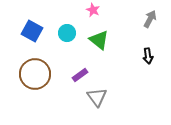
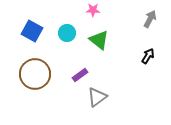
pink star: rotated 24 degrees counterclockwise
black arrow: rotated 140 degrees counterclockwise
gray triangle: rotated 30 degrees clockwise
